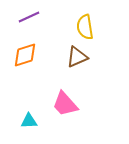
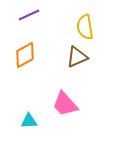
purple line: moved 2 px up
orange diamond: rotated 12 degrees counterclockwise
